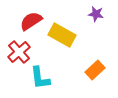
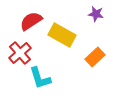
red cross: moved 1 px right, 1 px down
orange rectangle: moved 13 px up
cyan L-shape: rotated 10 degrees counterclockwise
